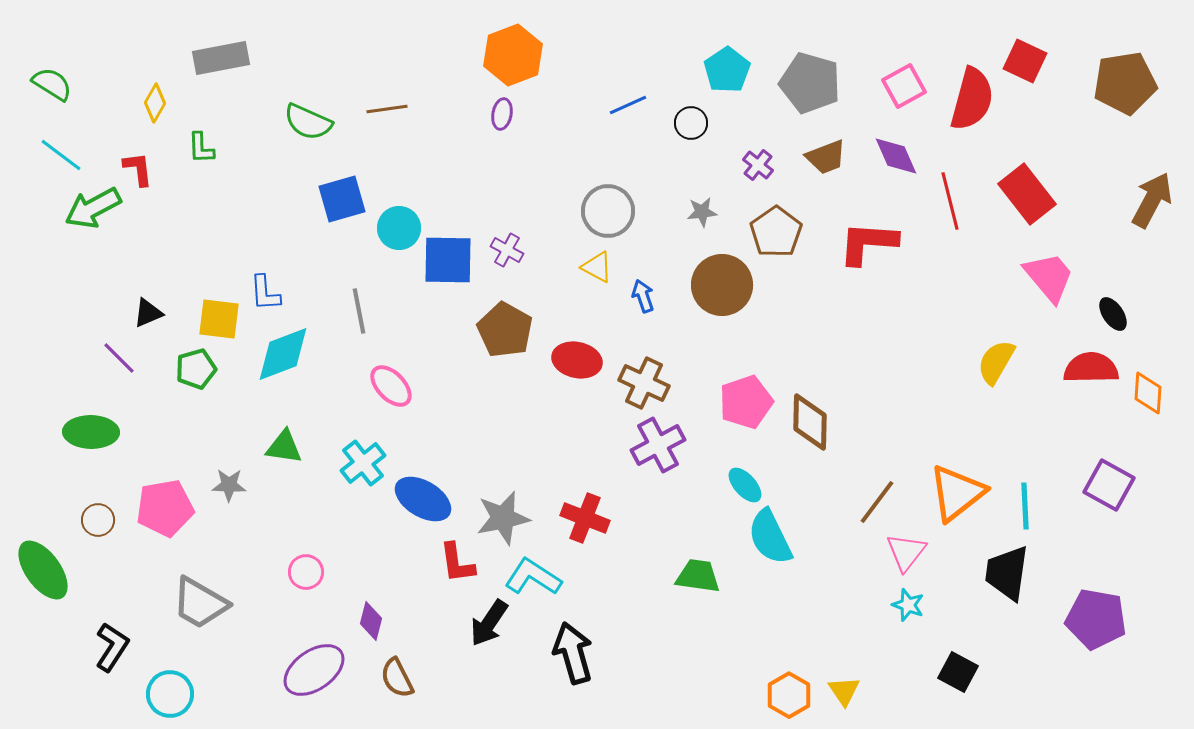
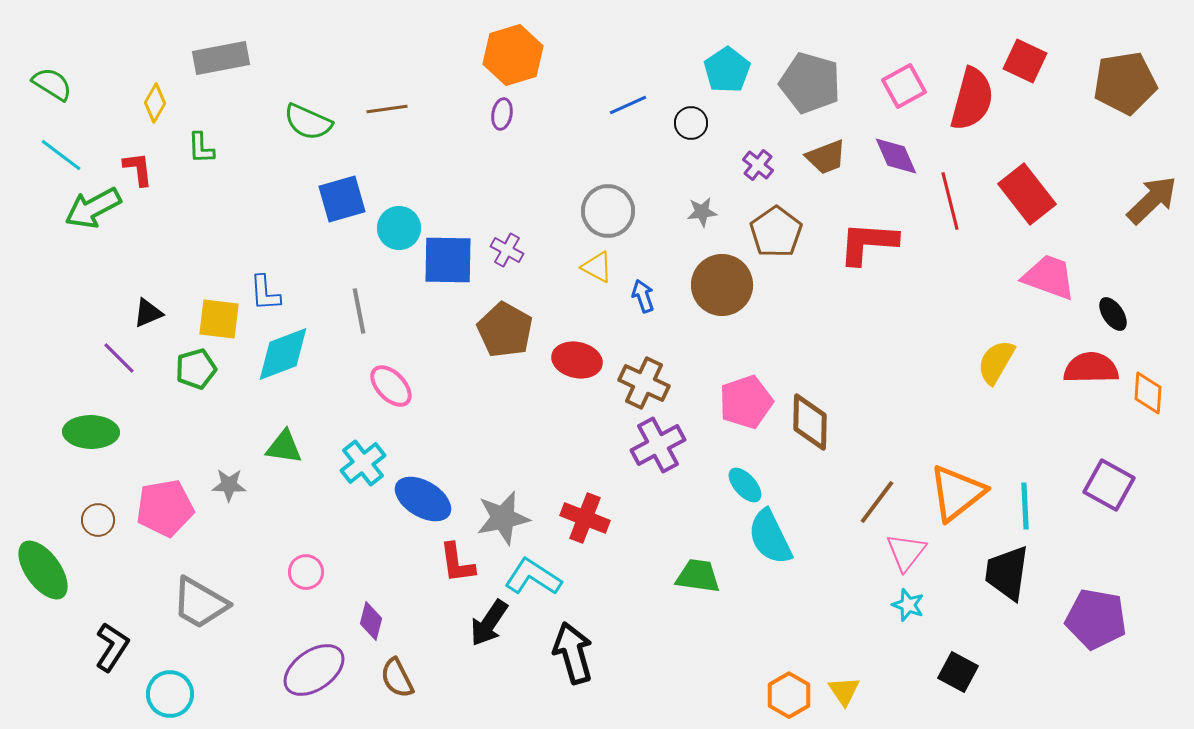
orange hexagon at (513, 55): rotated 4 degrees clockwise
brown arrow at (1152, 200): rotated 18 degrees clockwise
pink trapezoid at (1049, 277): rotated 30 degrees counterclockwise
